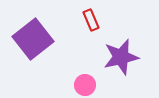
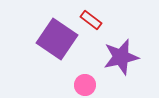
red rectangle: rotated 30 degrees counterclockwise
purple square: moved 24 px right; rotated 18 degrees counterclockwise
